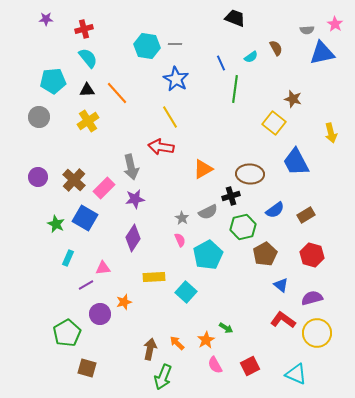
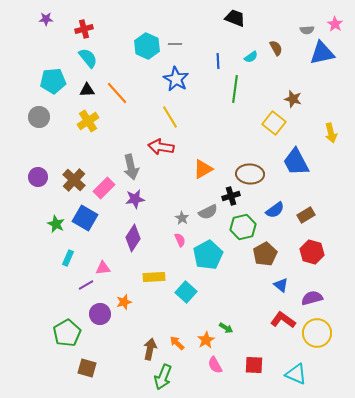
cyan hexagon at (147, 46): rotated 15 degrees clockwise
blue line at (221, 63): moved 3 px left, 2 px up; rotated 21 degrees clockwise
red hexagon at (312, 255): moved 3 px up
red square at (250, 366): moved 4 px right, 1 px up; rotated 30 degrees clockwise
